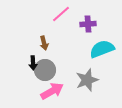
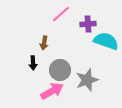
brown arrow: rotated 24 degrees clockwise
cyan semicircle: moved 4 px right, 8 px up; rotated 40 degrees clockwise
gray circle: moved 15 px right
